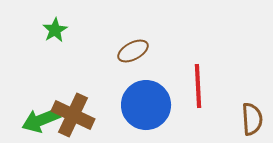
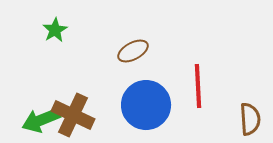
brown semicircle: moved 2 px left
